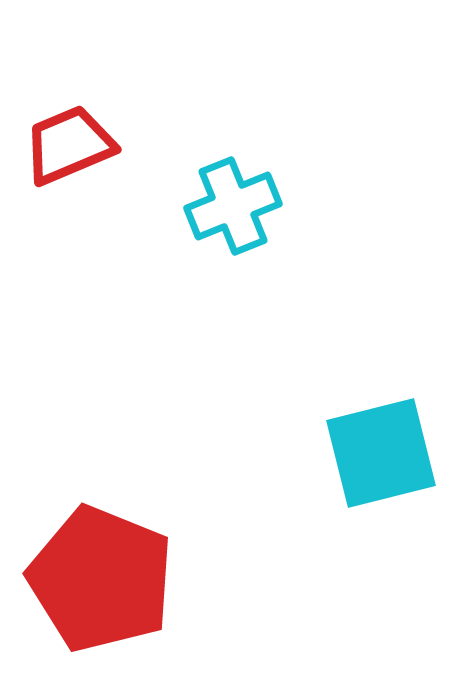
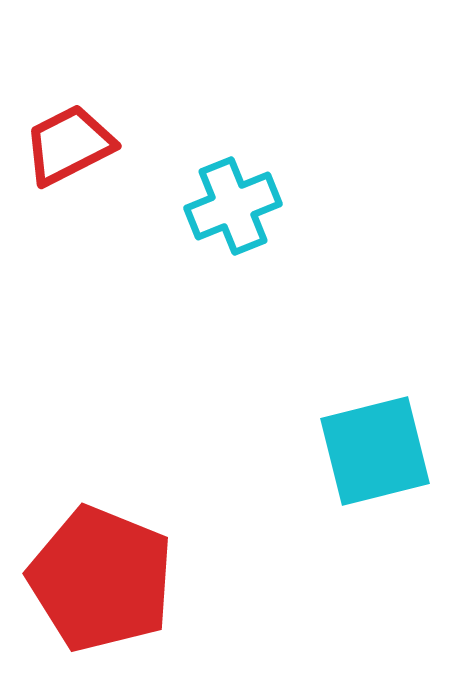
red trapezoid: rotated 4 degrees counterclockwise
cyan square: moved 6 px left, 2 px up
